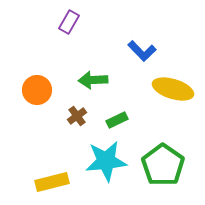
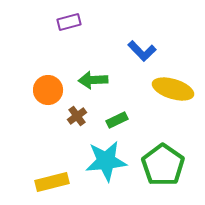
purple rectangle: rotated 45 degrees clockwise
orange circle: moved 11 px right
